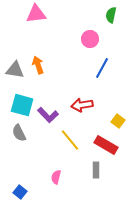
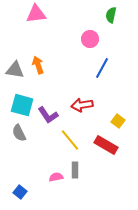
purple L-shape: rotated 10 degrees clockwise
gray rectangle: moved 21 px left
pink semicircle: rotated 64 degrees clockwise
